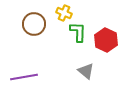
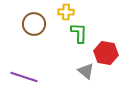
yellow cross: moved 2 px right, 1 px up; rotated 21 degrees counterclockwise
green L-shape: moved 1 px right, 1 px down
red hexagon: moved 13 px down; rotated 15 degrees counterclockwise
purple line: rotated 28 degrees clockwise
